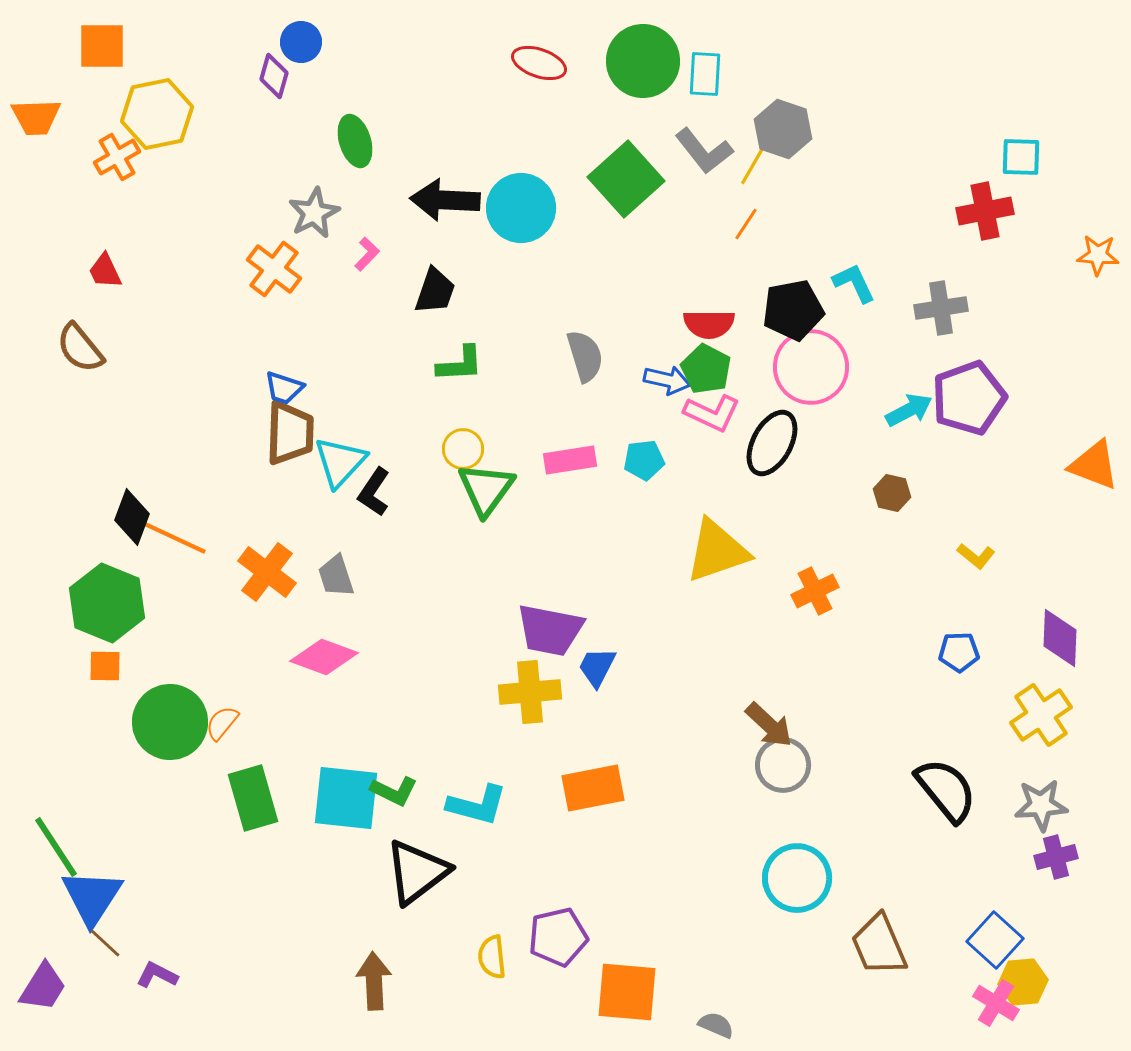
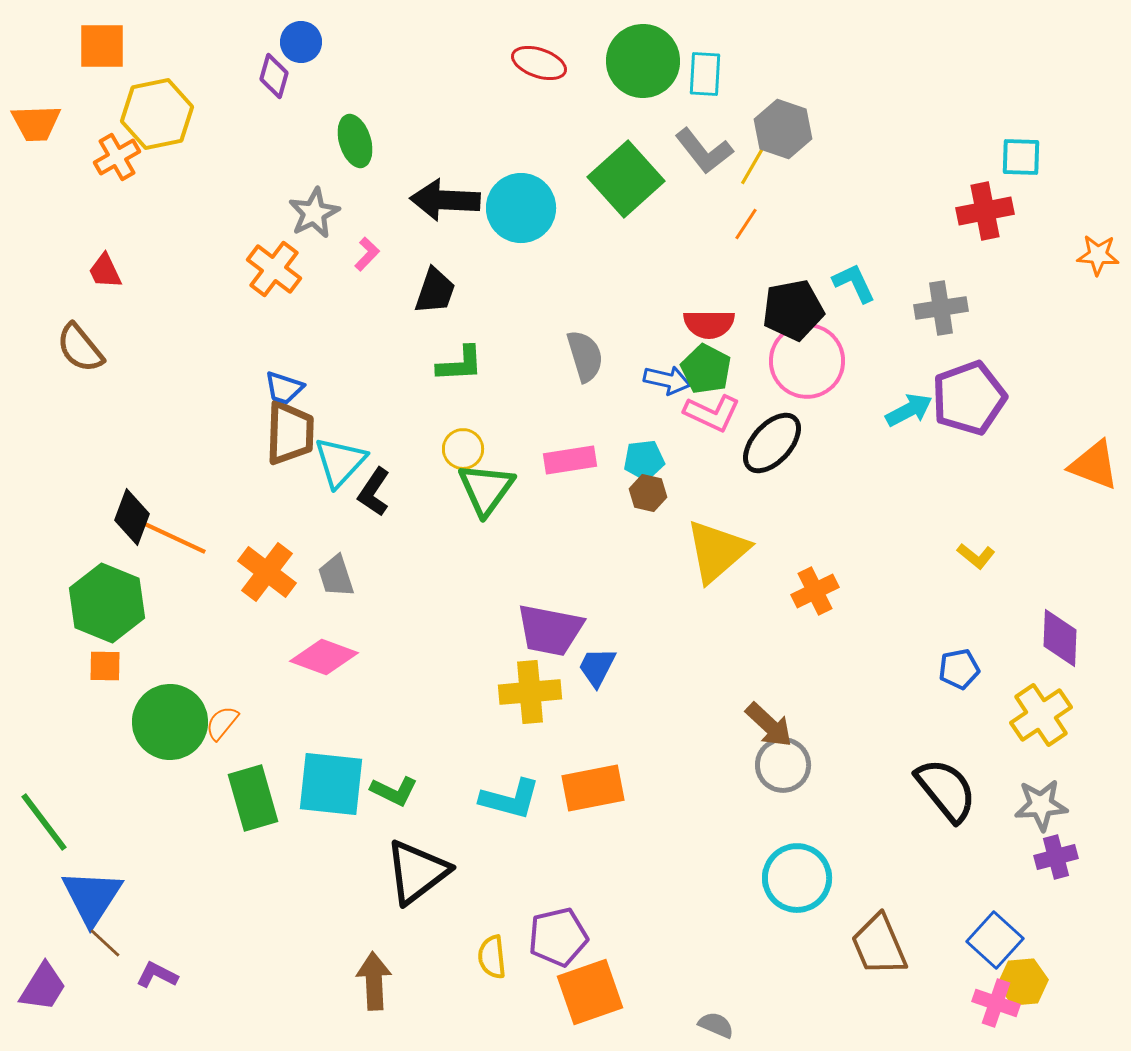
orange trapezoid at (36, 117): moved 6 px down
pink circle at (811, 367): moved 4 px left, 6 px up
black ellipse at (772, 443): rotated 14 degrees clockwise
brown hexagon at (892, 493): moved 244 px left
yellow triangle at (717, 551): rotated 22 degrees counterclockwise
blue pentagon at (959, 652): moved 17 px down; rotated 9 degrees counterclockwise
cyan square at (346, 798): moved 15 px left, 14 px up
cyan L-shape at (477, 805): moved 33 px right, 6 px up
green line at (56, 847): moved 12 px left, 25 px up; rotated 4 degrees counterclockwise
orange square at (627, 992): moved 37 px left; rotated 24 degrees counterclockwise
pink cross at (996, 1003): rotated 12 degrees counterclockwise
